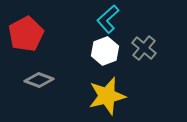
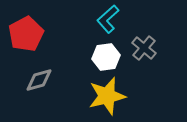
white hexagon: moved 1 px right, 6 px down; rotated 12 degrees clockwise
gray diamond: rotated 36 degrees counterclockwise
